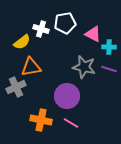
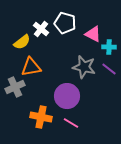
white pentagon: rotated 25 degrees clockwise
white cross: rotated 21 degrees clockwise
purple line: rotated 21 degrees clockwise
gray cross: moved 1 px left
orange cross: moved 3 px up
